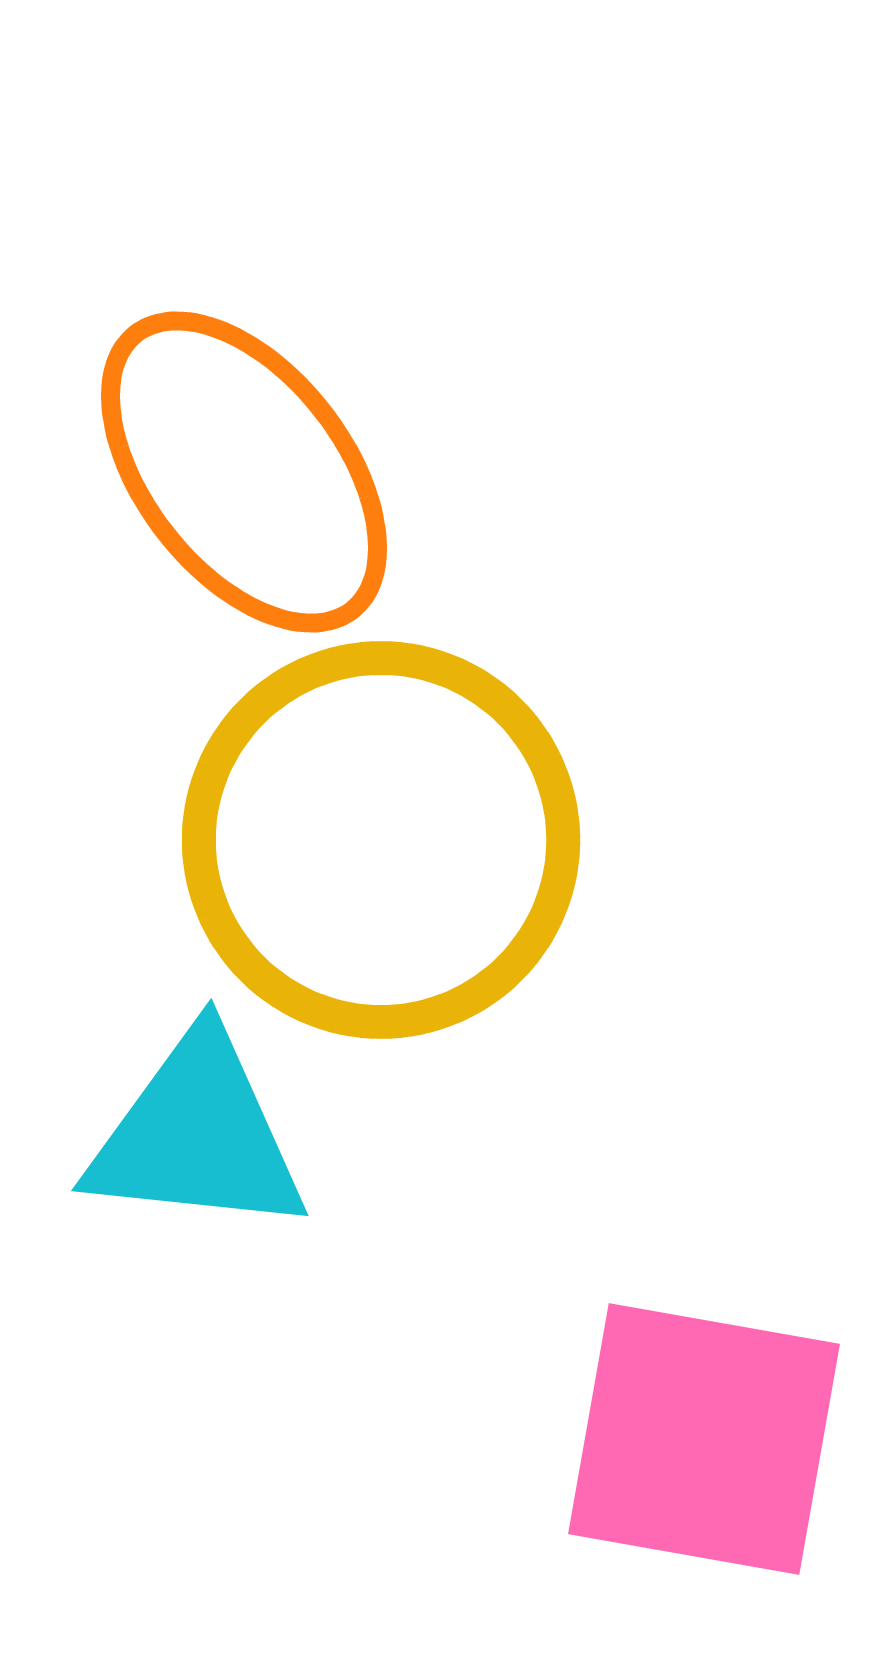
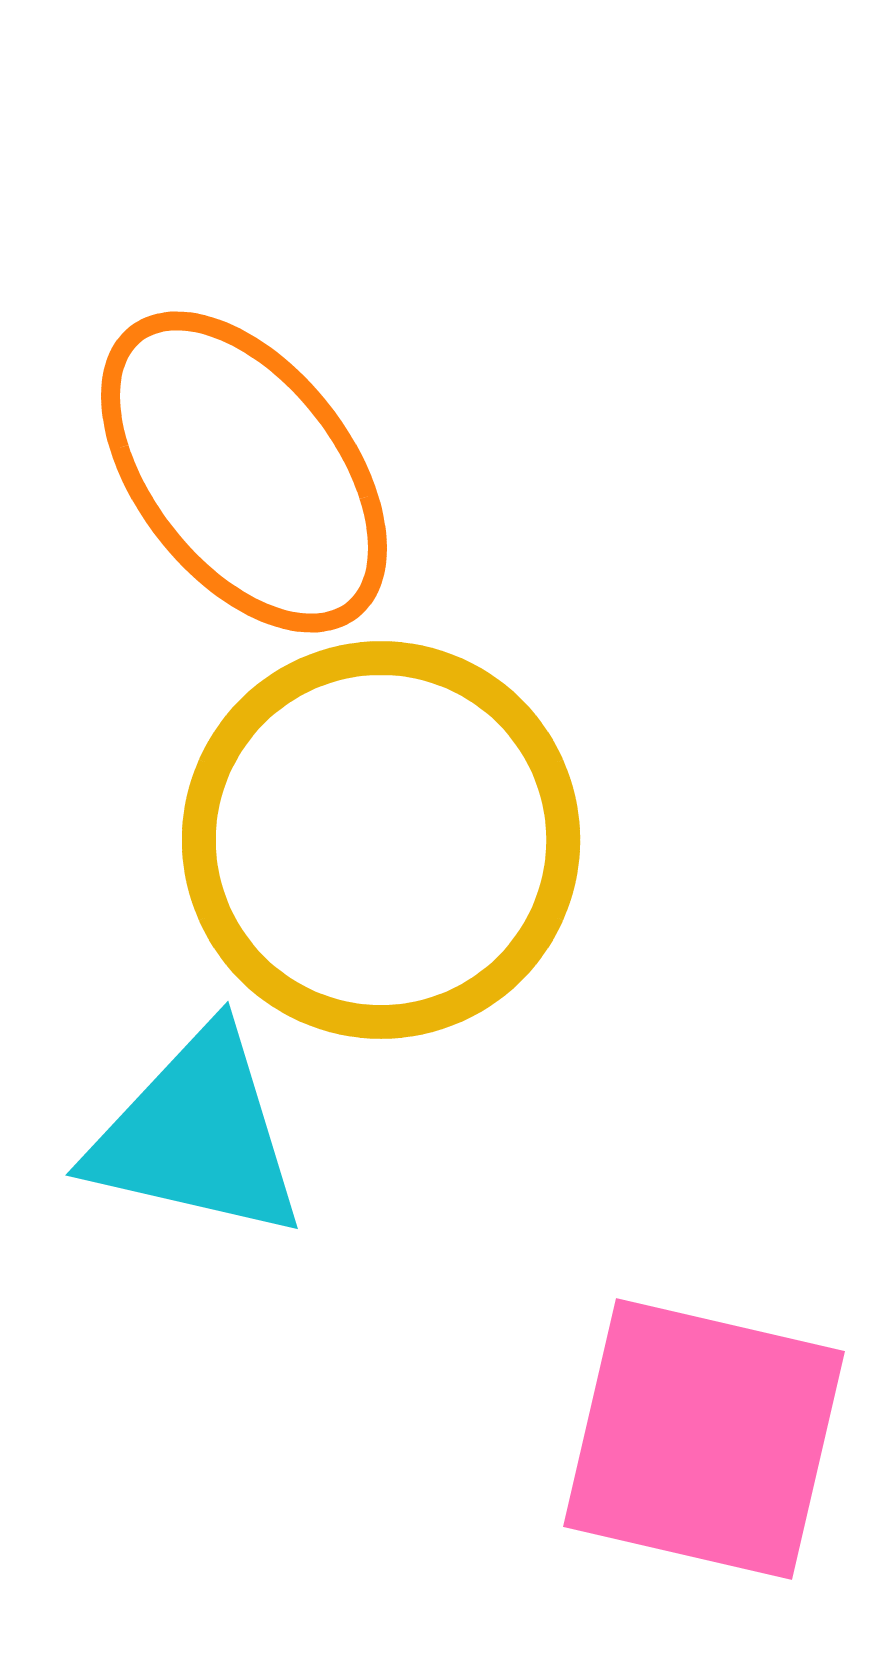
cyan triangle: rotated 7 degrees clockwise
pink square: rotated 3 degrees clockwise
